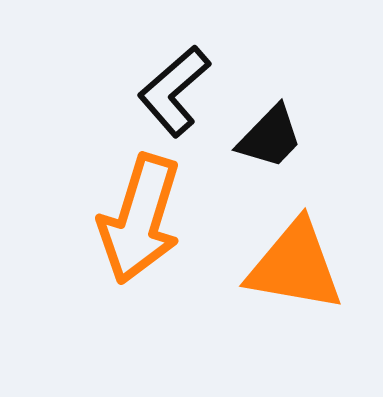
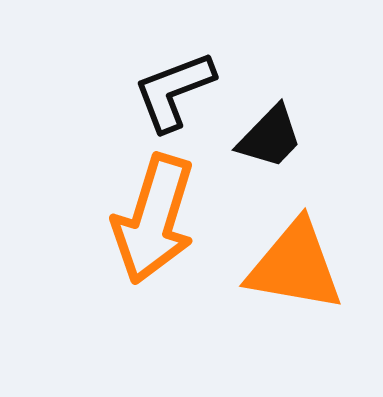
black L-shape: rotated 20 degrees clockwise
orange arrow: moved 14 px right
